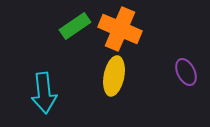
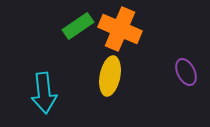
green rectangle: moved 3 px right
yellow ellipse: moved 4 px left
